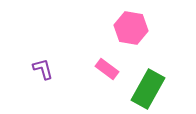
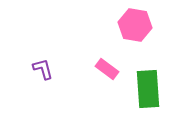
pink hexagon: moved 4 px right, 3 px up
green rectangle: rotated 33 degrees counterclockwise
